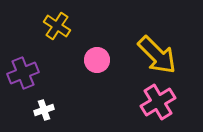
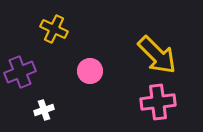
yellow cross: moved 3 px left, 3 px down; rotated 8 degrees counterclockwise
pink circle: moved 7 px left, 11 px down
purple cross: moved 3 px left, 1 px up
pink cross: rotated 24 degrees clockwise
